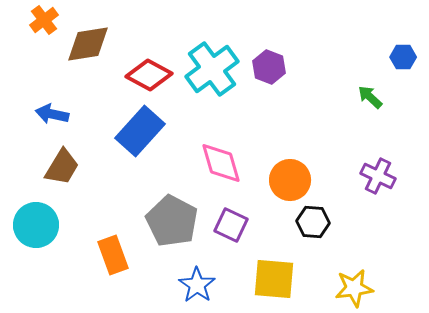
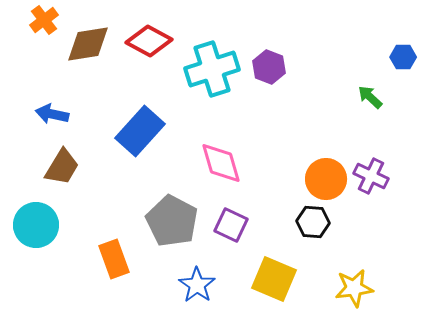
cyan cross: rotated 18 degrees clockwise
red diamond: moved 34 px up
purple cross: moved 7 px left
orange circle: moved 36 px right, 1 px up
orange rectangle: moved 1 px right, 4 px down
yellow square: rotated 18 degrees clockwise
